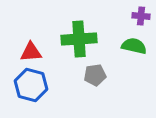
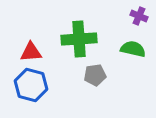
purple cross: moved 2 px left; rotated 18 degrees clockwise
green semicircle: moved 1 px left, 3 px down
